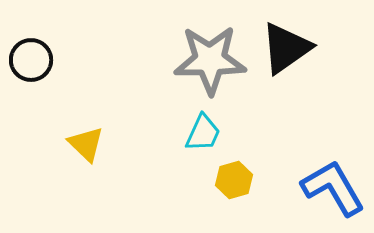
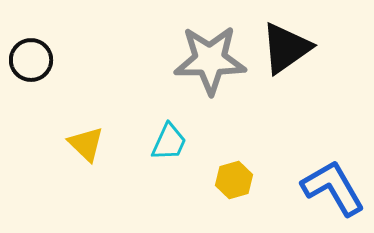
cyan trapezoid: moved 34 px left, 9 px down
